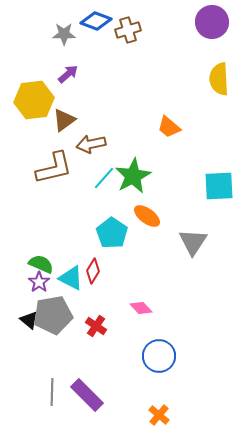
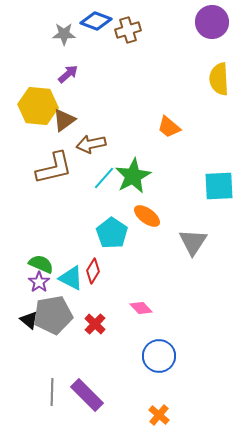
yellow hexagon: moved 4 px right, 6 px down; rotated 12 degrees clockwise
red cross: moved 1 px left, 2 px up; rotated 10 degrees clockwise
